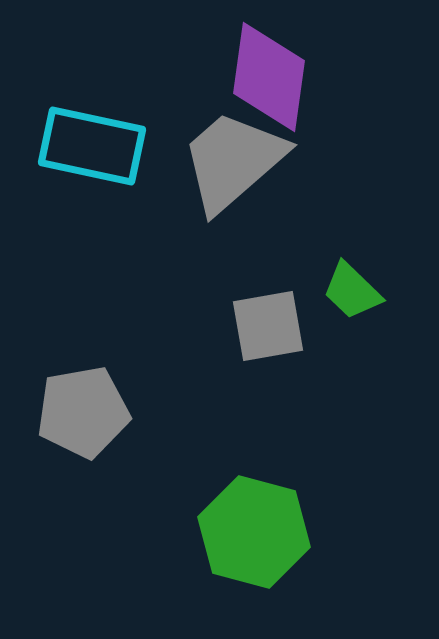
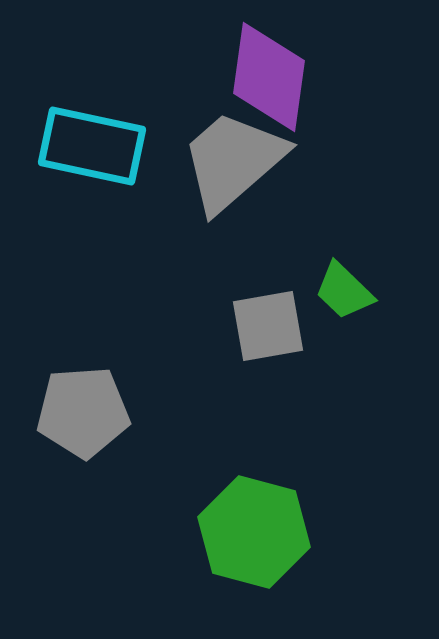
green trapezoid: moved 8 px left
gray pentagon: rotated 6 degrees clockwise
